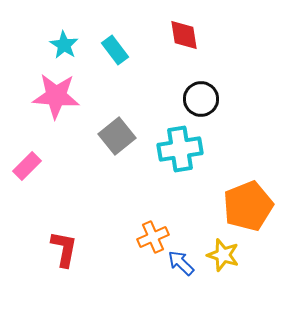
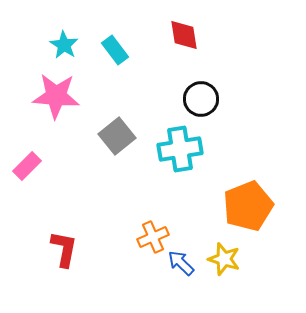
yellow star: moved 1 px right, 4 px down
